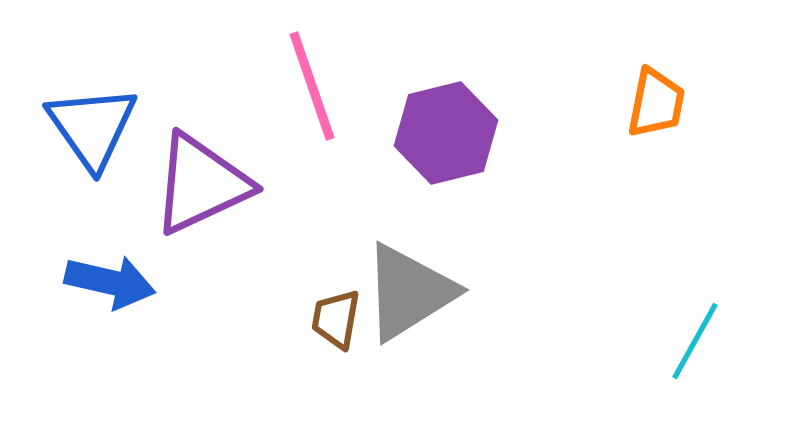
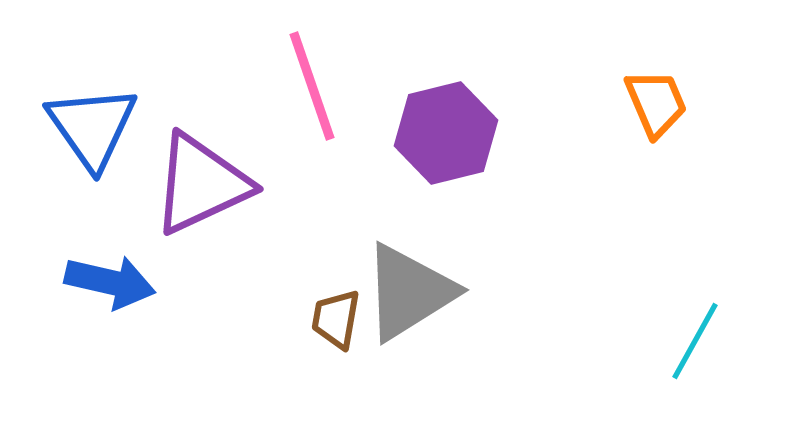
orange trapezoid: rotated 34 degrees counterclockwise
